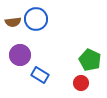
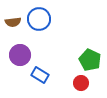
blue circle: moved 3 px right
